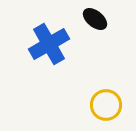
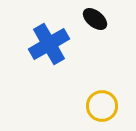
yellow circle: moved 4 px left, 1 px down
